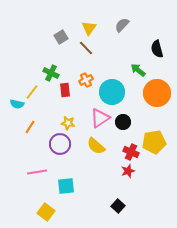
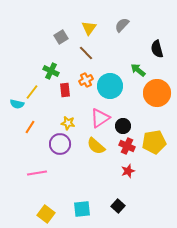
brown line: moved 5 px down
green cross: moved 2 px up
cyan circle: moved 2 px left, 6 px up
black circle: moved 4 px down
red cross: moved 4 px left, 6 px up
pink line: moved 1 px down
cyan square: moved 16 px right, 23 px down
yellow square: moved 2 px down
